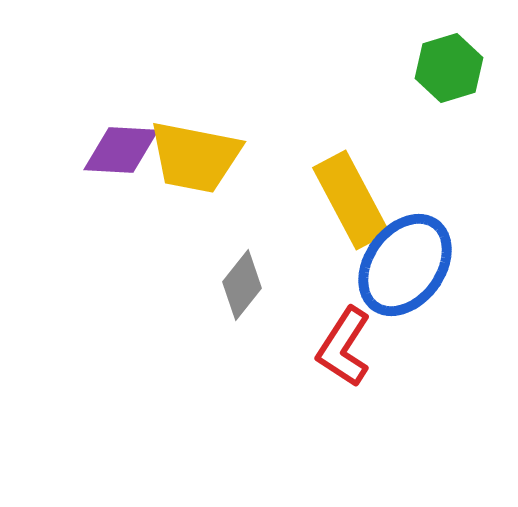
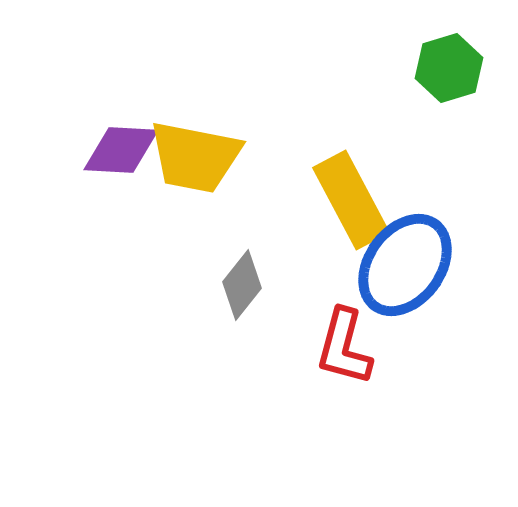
red L-shape: rotated 18 degrees counterclockwise
